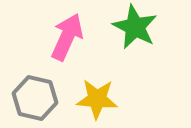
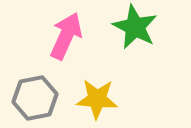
pink arrow: moved 1 px left, 1 px up
gray hexagon: rotated 24 degrees counterclockwise
